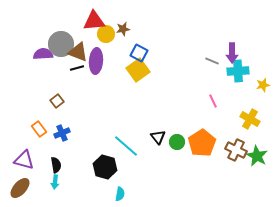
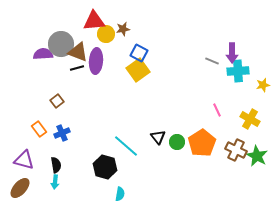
pink line: moved 4 px right, 9 px down
